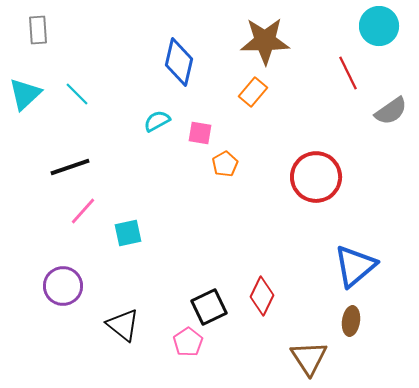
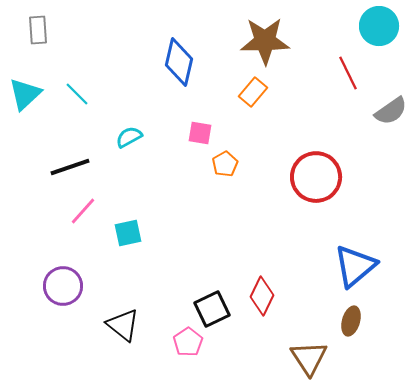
cyan semicircle: moved 28 px left, 16 px down
black square: moved 3 px right, 2 px down
brown ellipse: rotated 8 degrees clockwise
